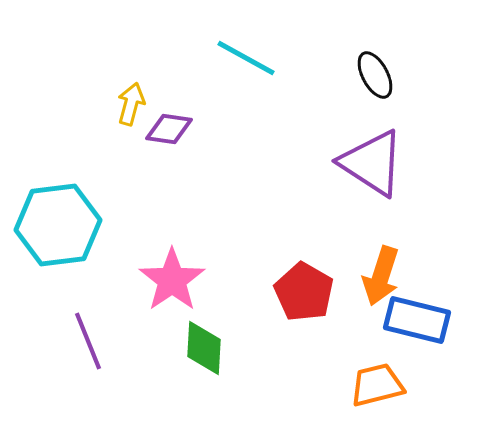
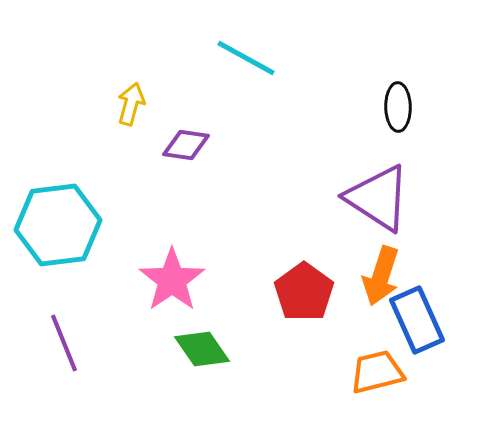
black ellipse: moved 23 px right, 32 px down; rotated 27 degrees clockwise
purple diamond: moved 17 px right, 16 px down
purple triangle: moved 6 px right, 35 px down
red pentagon: rotated 6 degrees clockwise
blue rectangle: rotated 52 degrees clockwise
purple line: moved 24 px left, 2 px down
green diamond: moved 2 px left, 1 px down; rotated 38 degrees counterclockwise
orange trapezoid: moved 13 px up
